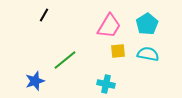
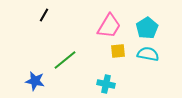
cyan pentagon: moved 4 px down
blue star: rotated 30 degrees clockwise
